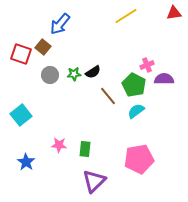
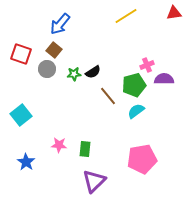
brown square: moved 11 px right, 3 px down
gray circle: moved 3 px left, 6 px up
green pentagon: rotated 30 degrees clockwise
pink pentagon: moved 3 px right
